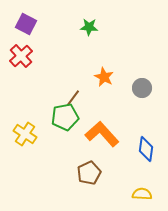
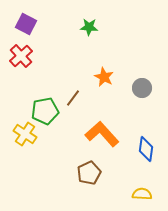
green pentagon: moved 20 px left, 6 px up
